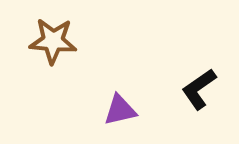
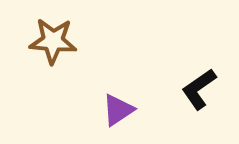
purple triangle: moved 2 px left; rotated 21 degrees counterclockwise
